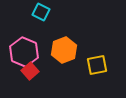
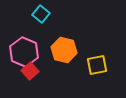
cyan square: moved 2 px down; rotated 12 degrees clockwise
orange hexagon: rotated 25 degrees counterclockwise
